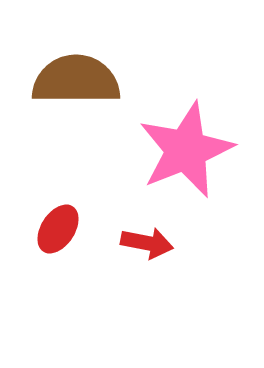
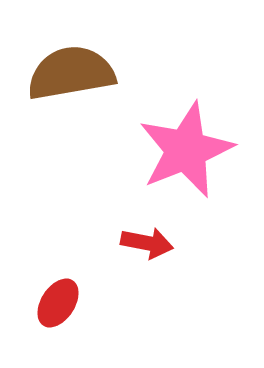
brown semicircle: moved 5 px left, 7 px up; rotated 10 degrees counterclockwise
red ellipse: moved 74 px down
